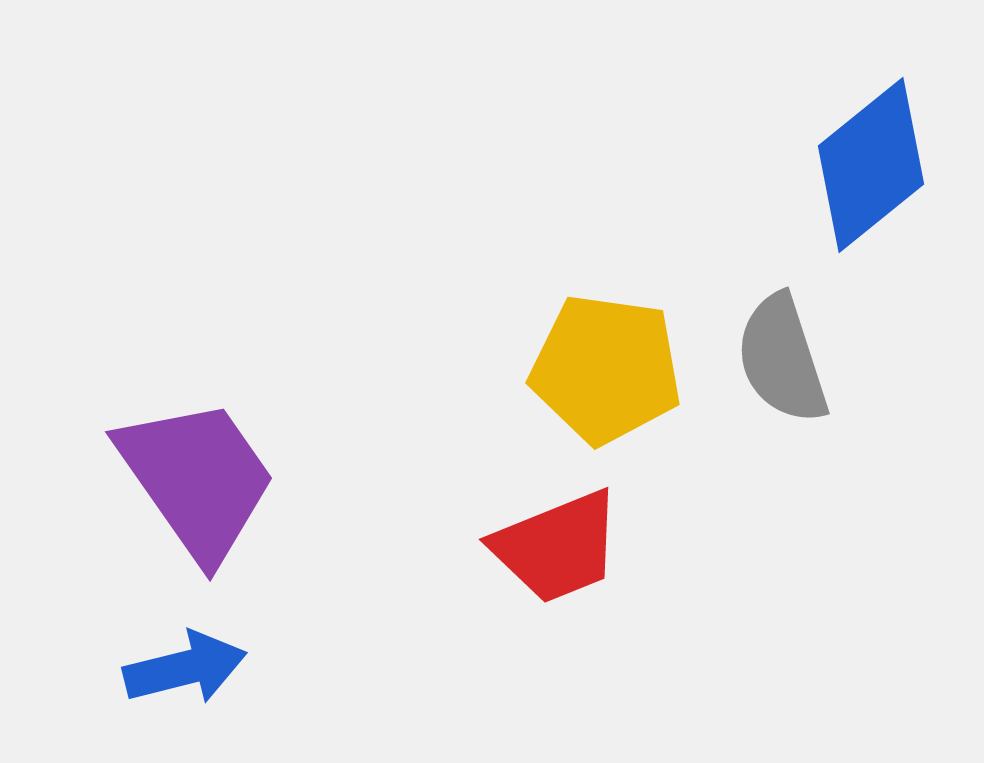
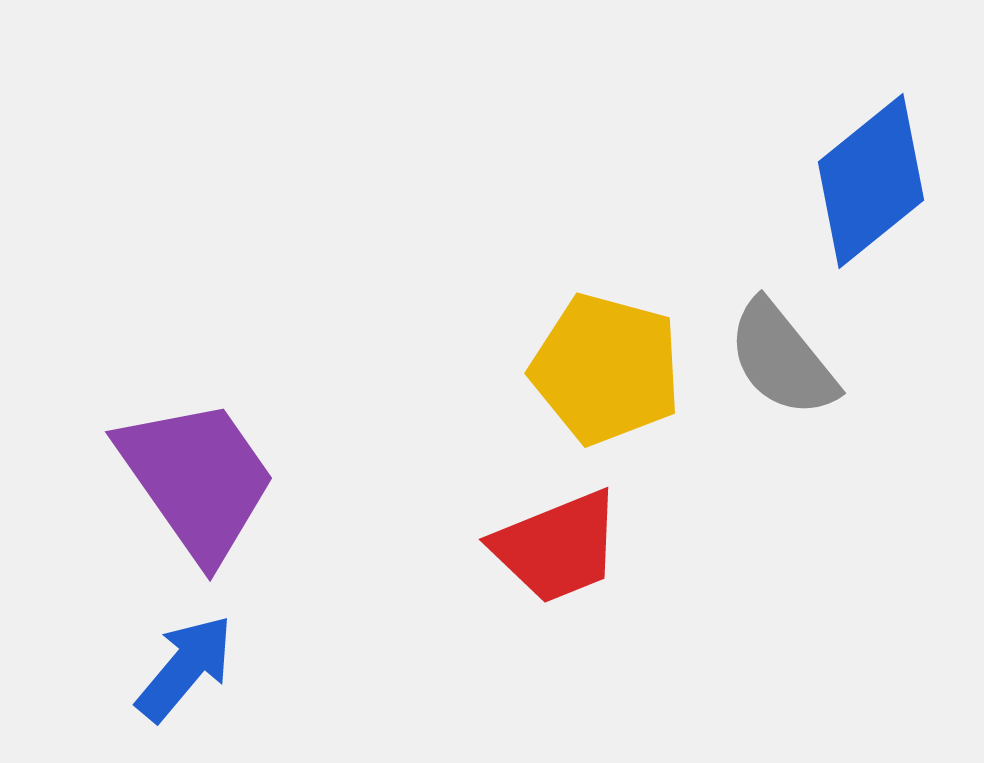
blue diamond: moved 16 px down
gray semicircle: rotated 21 degrees counterclockwise
yellow pentagon: rotated 7 degrees clockwise
blue arrow: rotated 36 degrees counterclockwise
